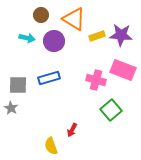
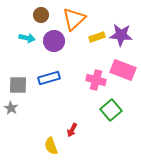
orange triangle: rotated 45 degrees clockwise
yellow rectangle: moved 1 px down
